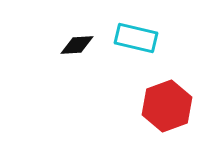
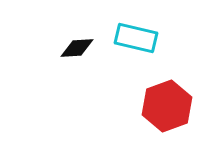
black diamond: moved 3 px down
